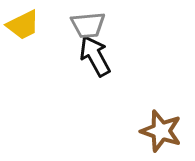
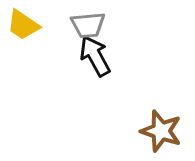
yellow trapezoid: rotated 60 degrees clockwise
